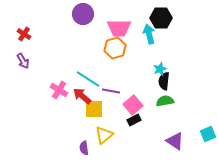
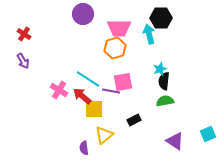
pink square: moved 10 px left, 23 px up; rotated 30 degrees clockwise
